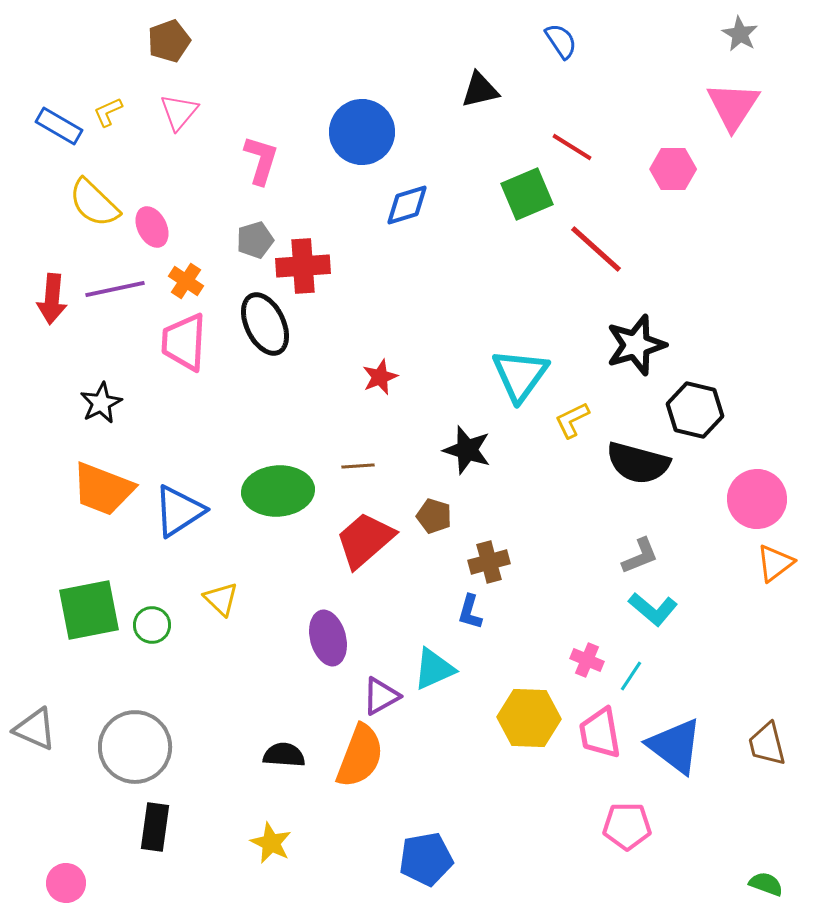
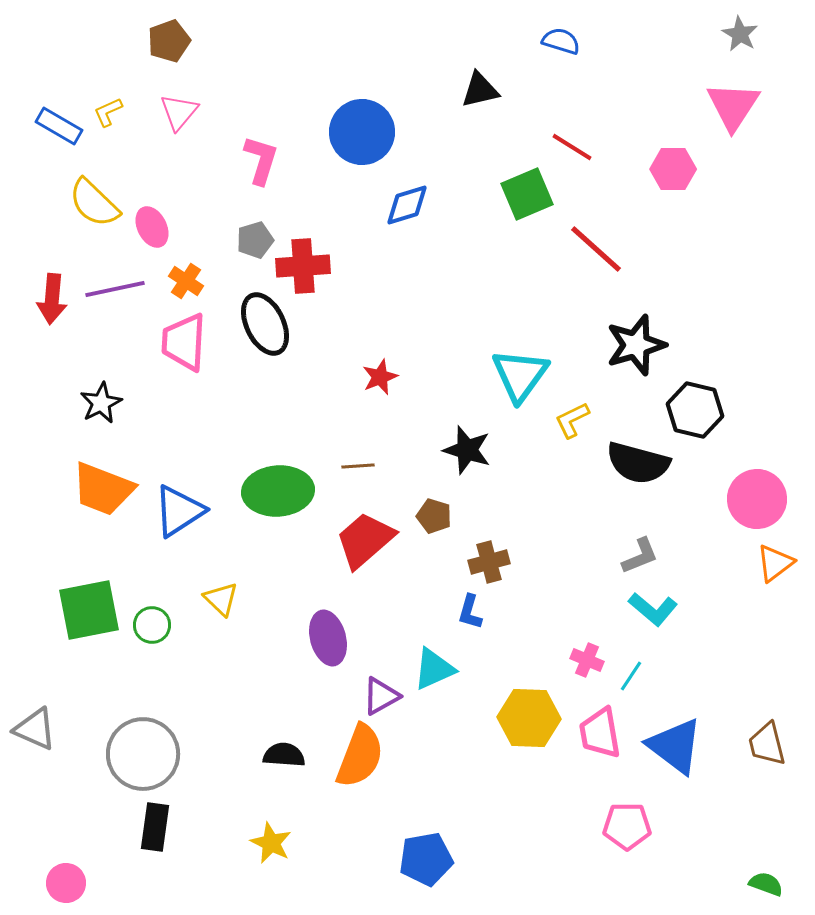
blue semicircle at (561, 41): rotated 39 degrees counterclockwise
gray circle at (135, 747): moved 8 px right, 7 px down
